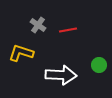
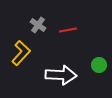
yellow L-shape: rotated 115 degrees clockwise
